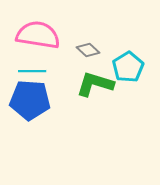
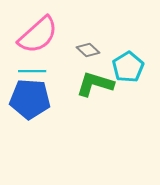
pink semicircle: rotated 129 degrees clockwise
blue pentagon: moved 1 px up
